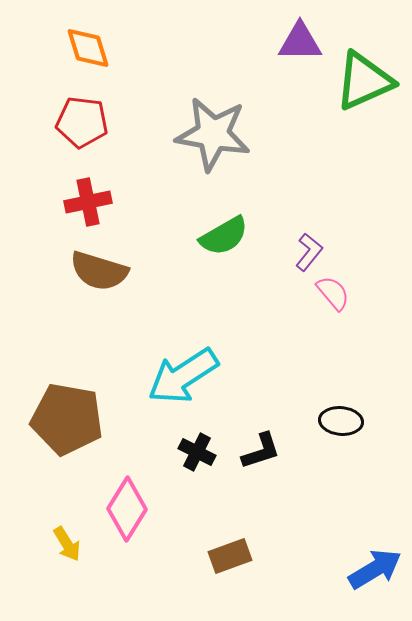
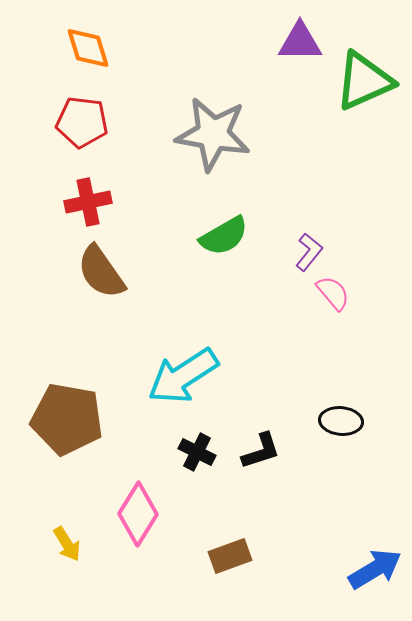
brown semicircle: moved 2 px right, 1 px down; rotated 38 degrees clockwise
pink diamond: moved 11 px right, 5 px down
